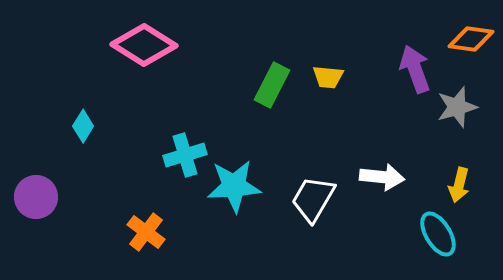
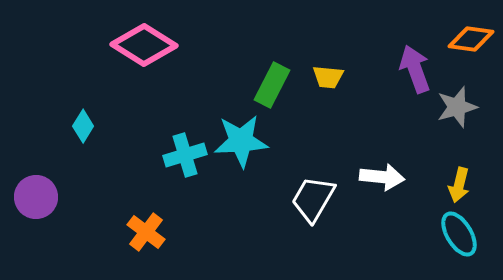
cyan star: moved 7 px right, 45 px up
cyan ellipse: moved 21 px right
